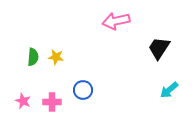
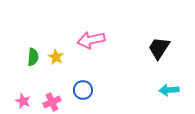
pink arrow: moved 25 px left, 19 px down
yellow star: rotated 21 degrees clockwise
cyan arrow: rotated 36 degrees clockwise
pink cross: rotated 24 degrees counterclockwise
